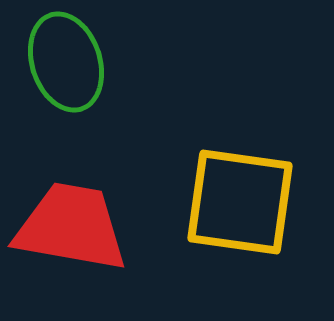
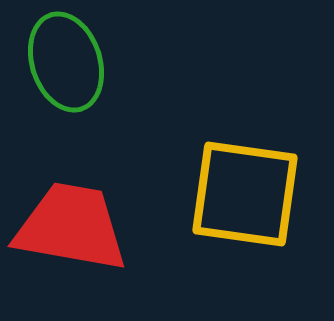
yellow square: moved 5 px right, 8 px up
